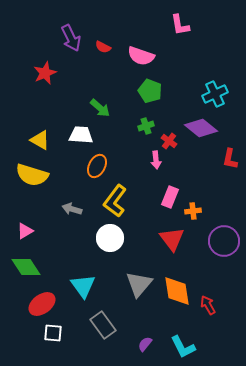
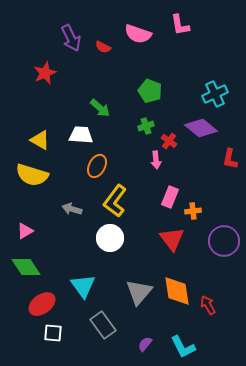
pink semicircle: moved 3 px left, 22 px up
gray triangle: moved 8 px down
